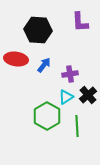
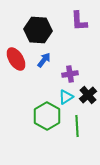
purple L-shape: moved 1 px left, 1 px up
red ellipse: rotated 50 degrees clockwise
blue arrow: moved 5 px up
